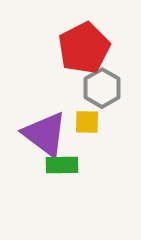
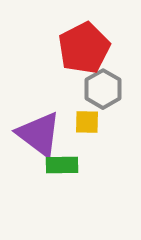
gray hexagon: moved 1 px right, 1 px down
purple triangle: moved 6 px left
